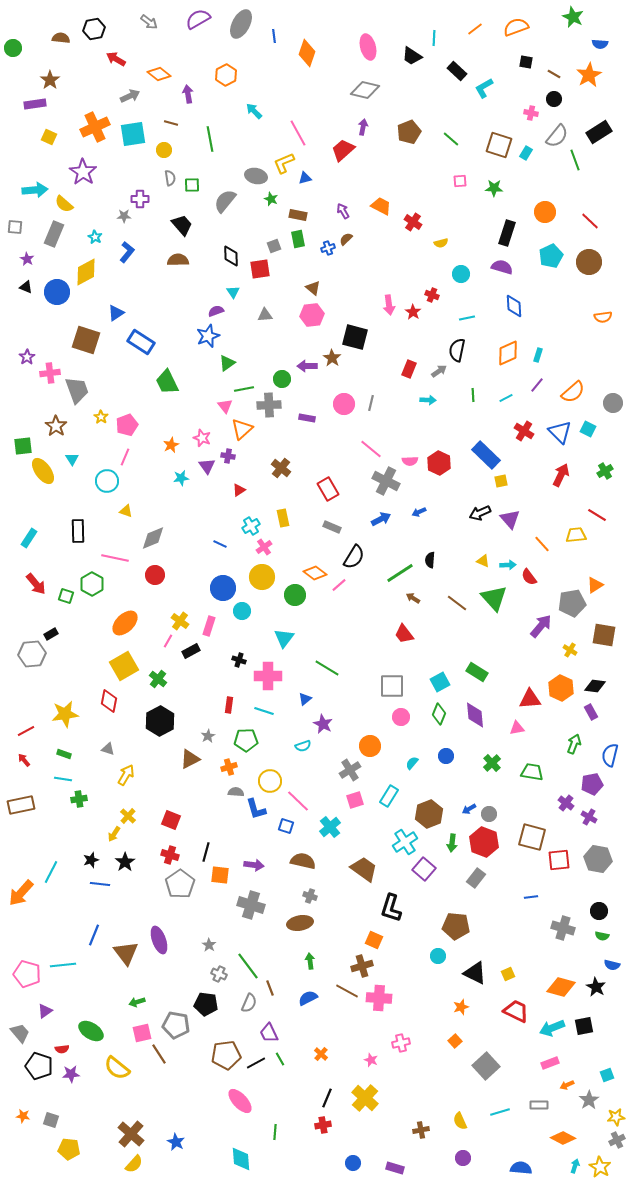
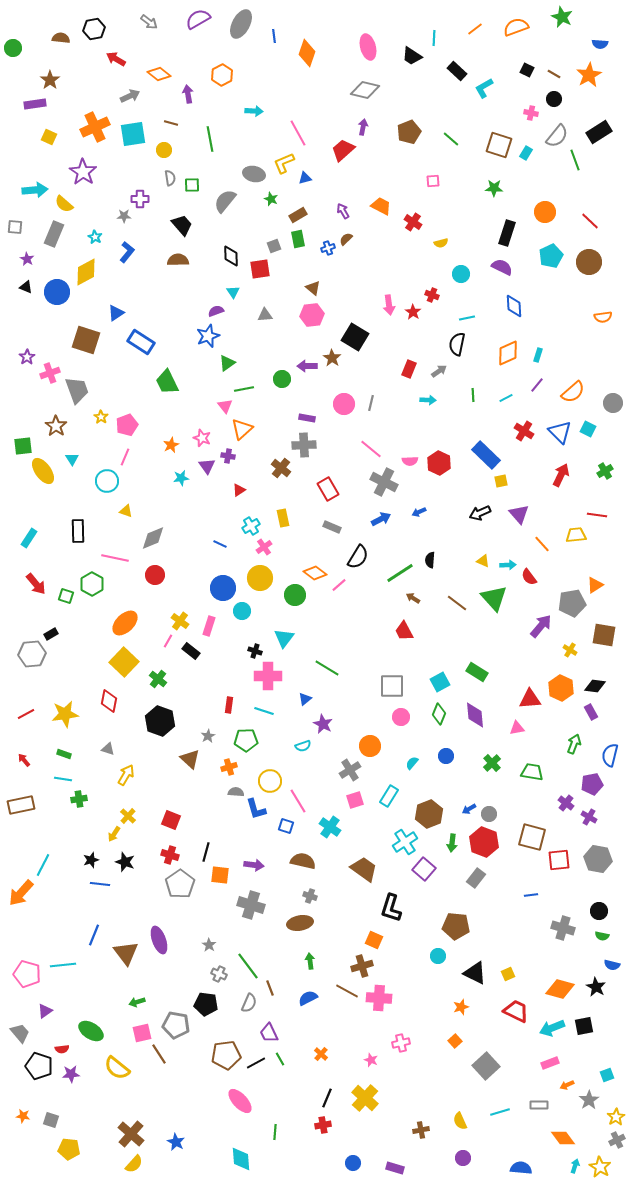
green star at (573, 17): moved 11 px left
black square at (526, 62): moved 1 px right, 8 px down; rotated 16 degrees clockwise
orange hexagon at (226, 75): moved 4 px left
cyan arrow at (254, 111): rotated 138 degrees clockwise
gray ellipse at (256, 176): moved 2 px left, 2 px up
pink square at (460, 181): moved 27 px left
brown rectangle at (298, 215): rotated 42 degrees counterclockwise
purple semicircle at (502, 267): rotated 10 degrees clockwise
black square at (355, 337): rotated 16 degrees clockwise
black semicircle at (457, 350): moved 6 px up
pink cross at (50, 373): rotated 12 degrees counterclockwise
gray cross at (269, 405): moved 35 px right, 40 px down
gray cross at (386, 481): moved 2 px left, 1 px down
red line at (597, 515): rotated 24 degrees counterclockwise
purple triangle at (510, 519): moved 9 px right, 5 px up
black semicircle at (354, 557): moved 4 px right
yellow circle at (262, 577): moved 2 px left, 1 px down
red trapezoid at (404, 634): moved 3 px up; rotated 10 degrees clockwise
black rectangle at (191, 651): rotated 66 degrees clockwise
black cross at (239, 660): moved 16 px right, 9 px up
yellow square at (124, 666): moved 4 px up; rotated 16 degrees counterclockwise
black hexagon at (160, 721): rotated 12 degrees counterclockwise
red line at (26, 731): moved 17 px up
brown triangle at (190, 759): rotated 50 degrees counterclockwise
pink line at (298, 801): rotated 15 degrees clockwise
cyan cross at (330, 827): rotated 15 degrees counterclockwise
black star at (125, 862): rotated 18 degrees counterclockwise
cyan line at (51, 872): moved 8 px left, 7 px up
blue line at (531, 897): moved 2 px up
orange diamond at (561, 987): moved 1 px left, 2 px down
yellow star at (616, 1117): rotated 24 degrees counterclockwise
orange diamond at (563, 1138): rotated 25 degrees clockwise
